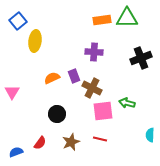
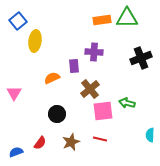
purple rectangle: moved 10 px up; rotated 16 degrees clockwise
brown cross: moved 2 px left, 1 px down; rotated 24 degrees clockwise
pink triangle: moved 2 px right, 1 px down
